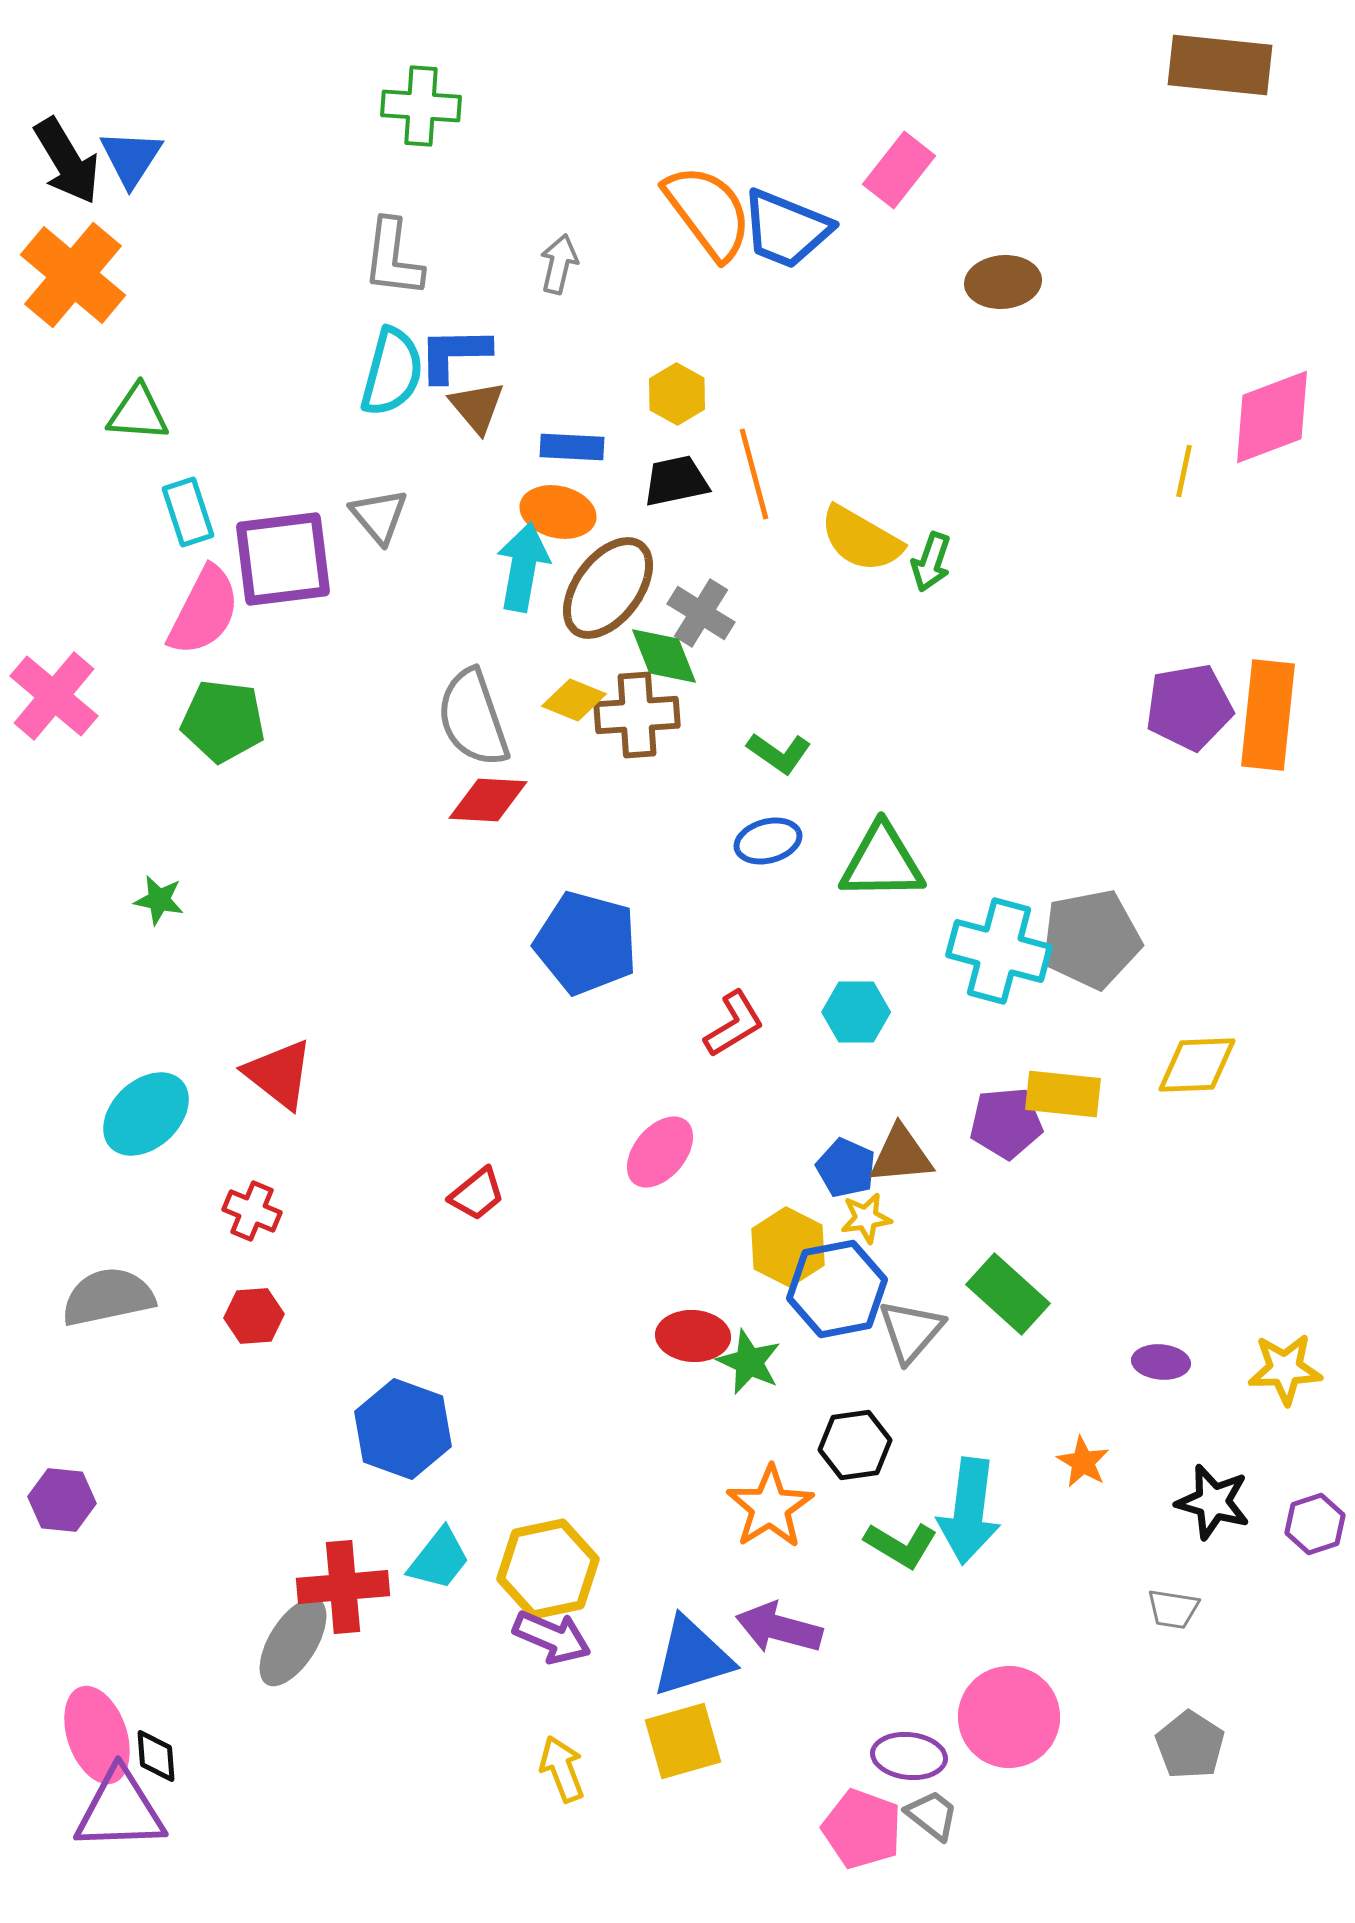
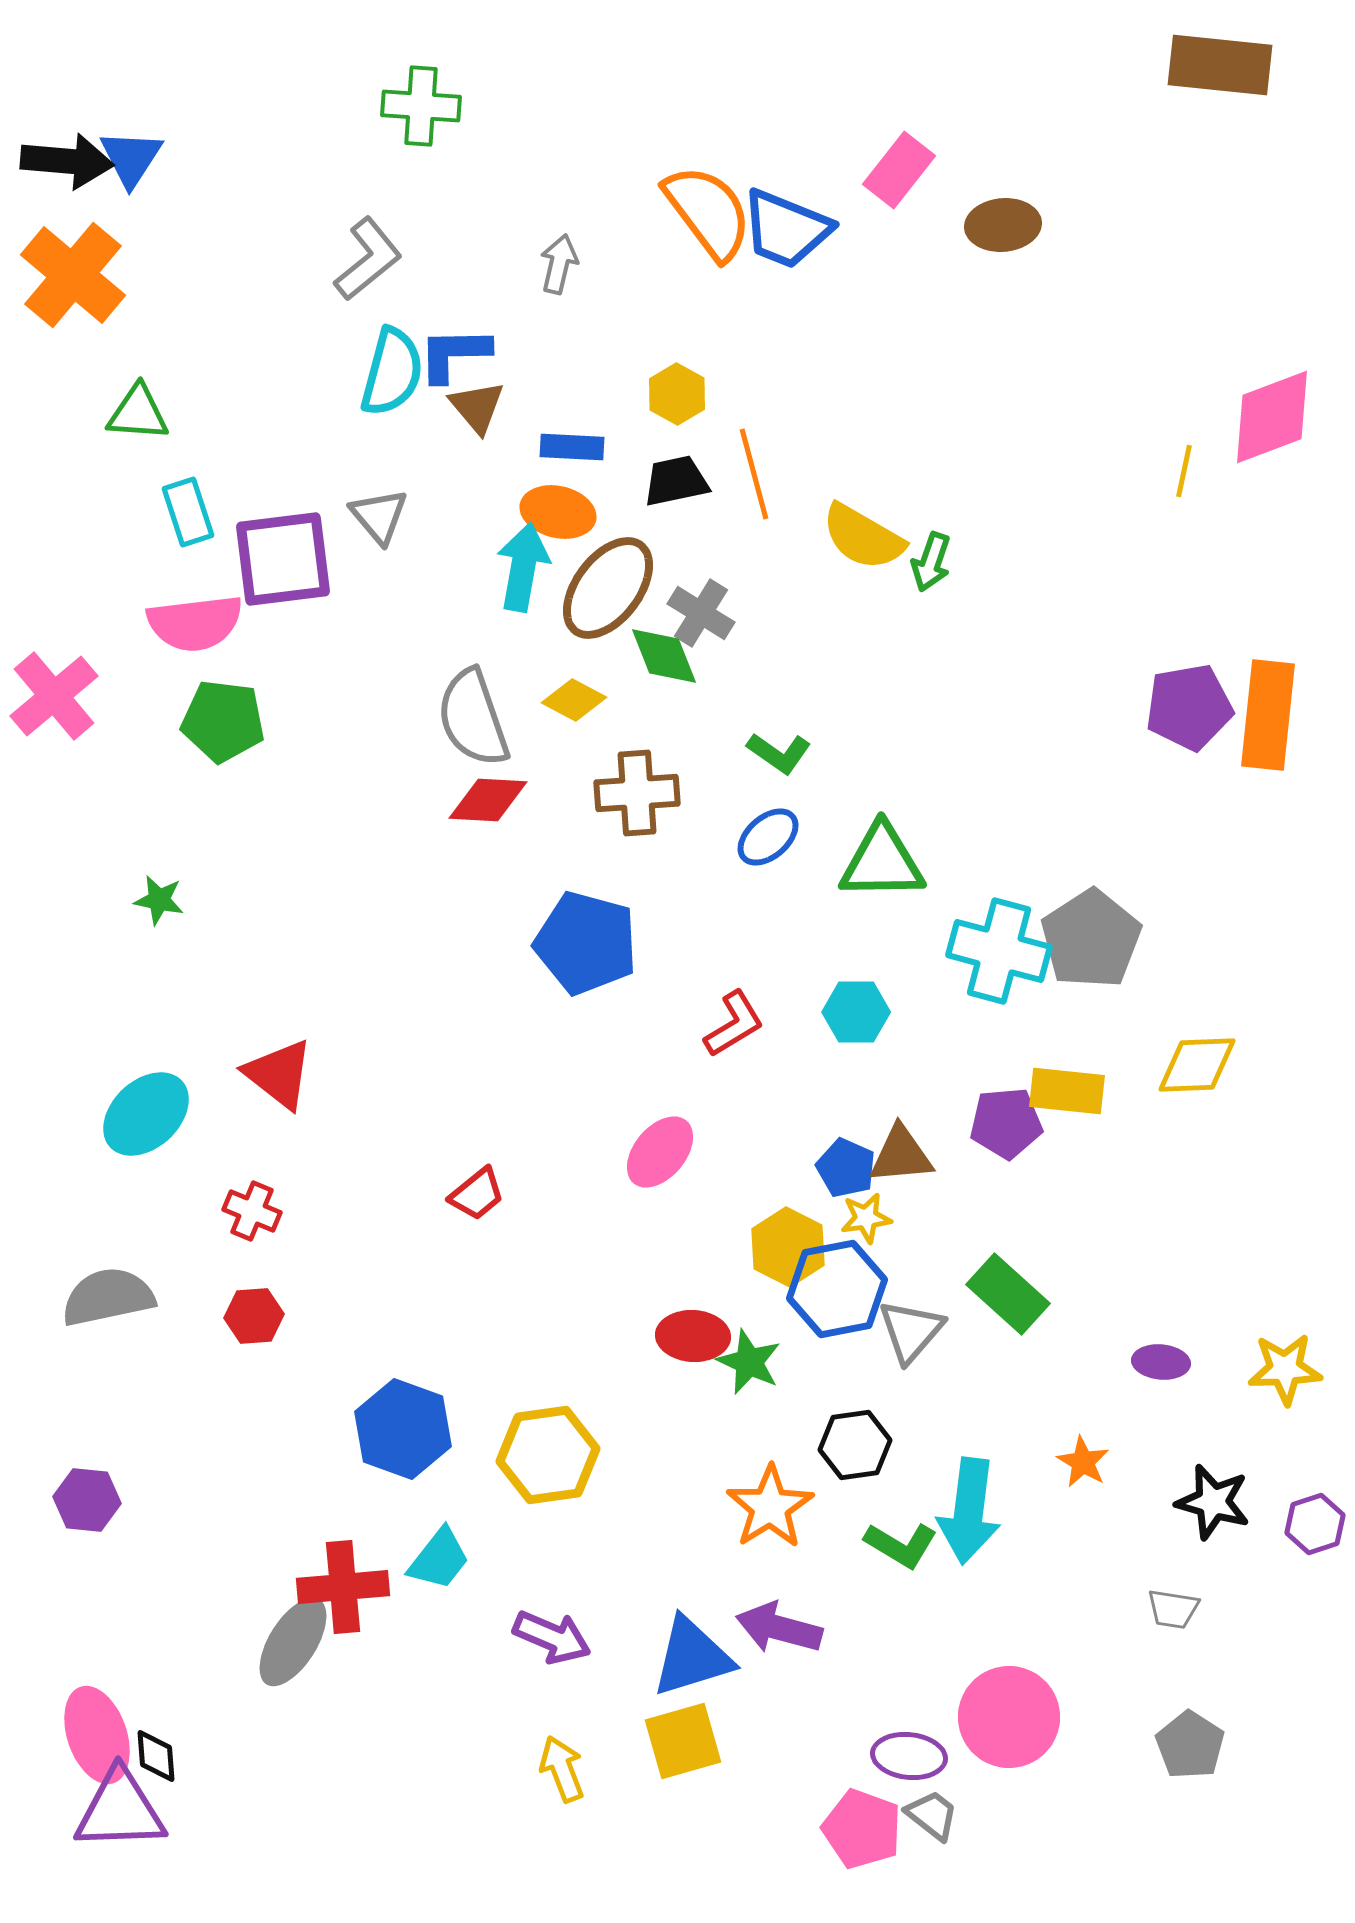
black arrow at (67, 161): rotated 54 degrees counterclockwise
gray L-shape at (393, 258): moved 25 px left, 1 px down; rotated 136 degrees counterclockwise
brown ellipse at (1003, 282): moved 57 px up
yellow semicircle at (861, 539): moved 2 px right, 2 px up
pink semicircle at (204, 611): moved 9 px left, 12 px down; rotated 56 degrees clockwise
pink cross at (54, 696): rotated 10 degrees clockwise
yellow diamond at (574, 700): rotated 6 degrees clockwise
brown cross at (637, 715): moved 78 px down
blue ellipse at (768, 841): moved 4 px up; rotated 26 degrees counterclockwise
gray pentagon at (1091, 939): rotated 22 degrees counterclockwise
yellow rectangle at (1063, 1094): moved 4 px right, 3 px up
purple hexagon at (62, 1500): moved 25 px right
yellow hexagon at (548, 1569): moved 114 px up; rotated 4 degrees clockwise
